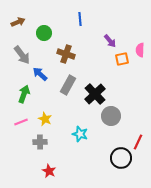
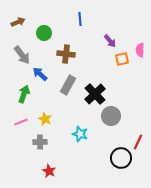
brown cross: rotated 12 degrees counterclockwise
